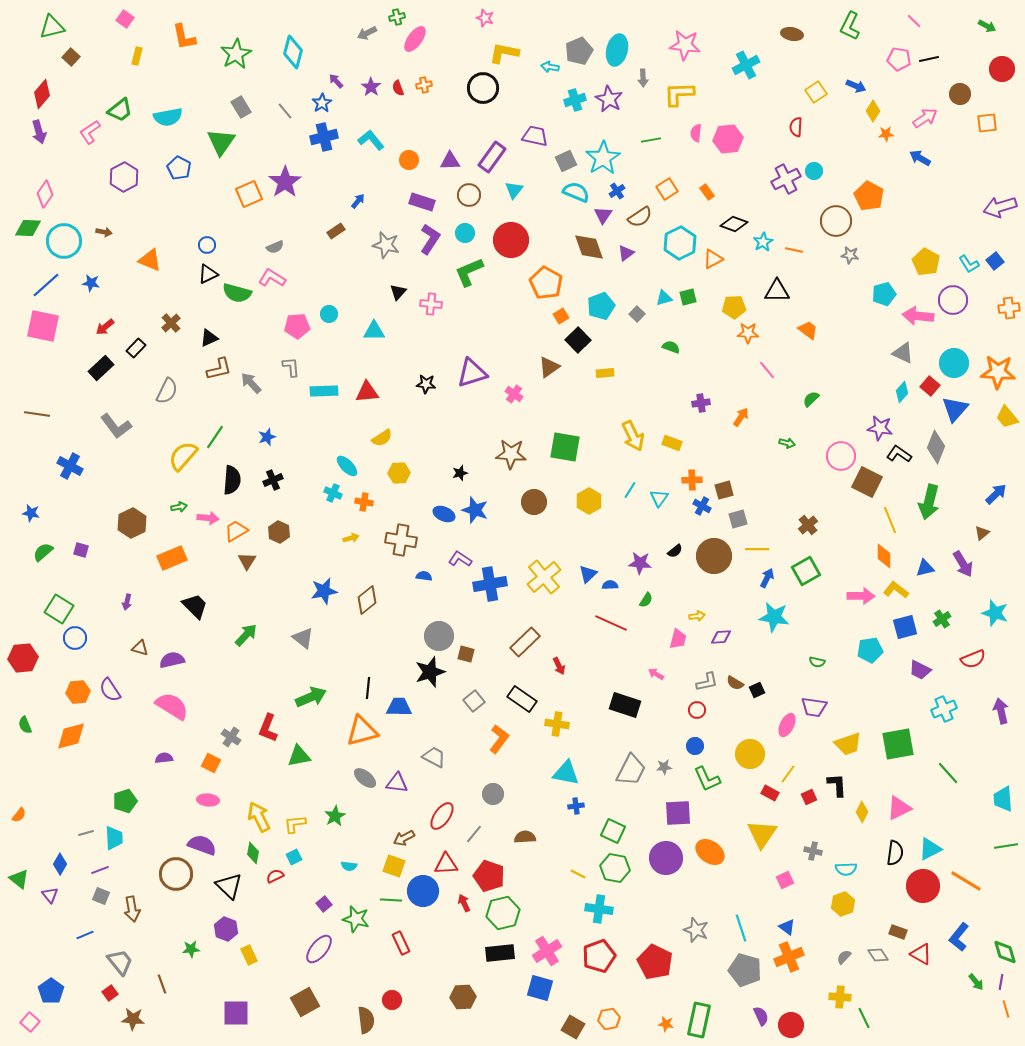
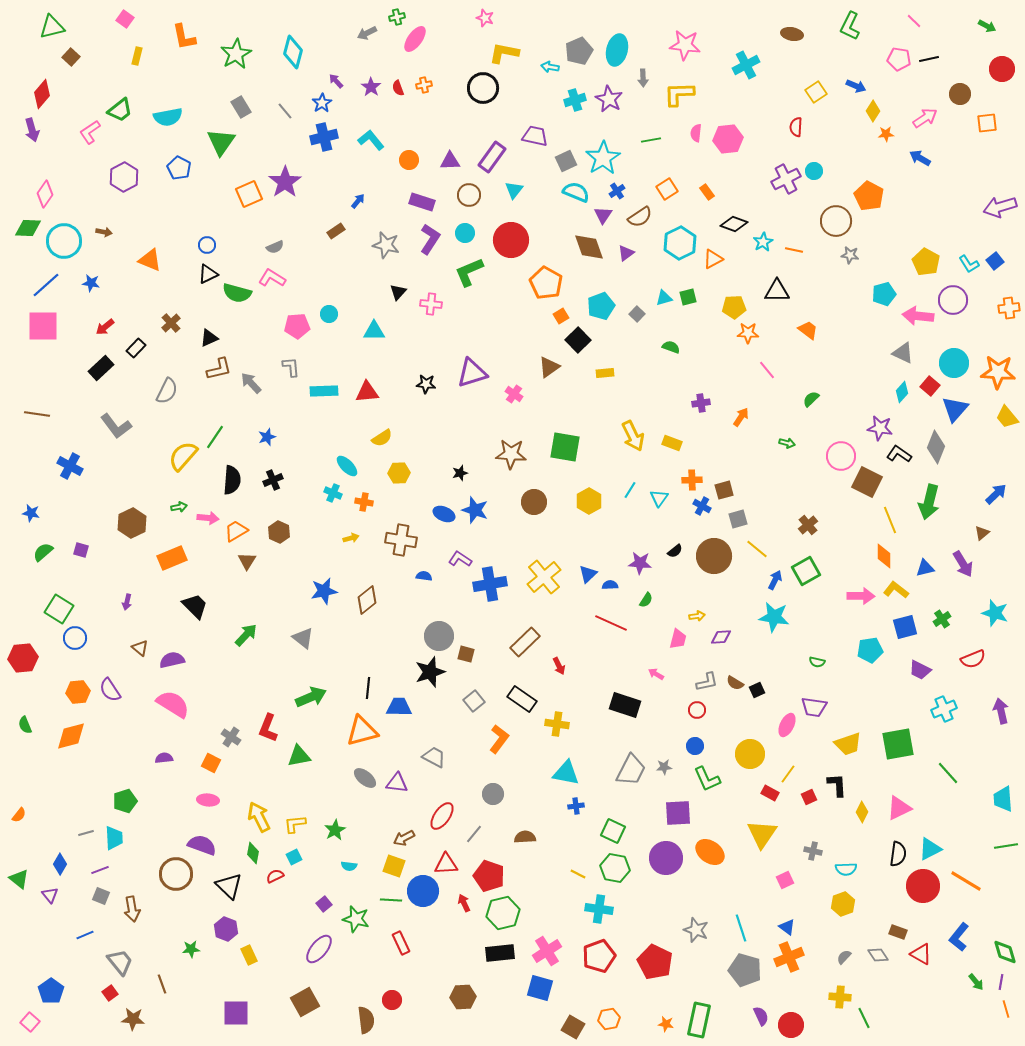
purple arrow at (39, 132): moved 7 px left, 2 px up
pink square at (43, 326): rotated 12 degrees counterclockwise
yellow line at (757, 549): rotated 40 degrees clockwise
blue arrow at (767, 578): moved 8 px right, 2 px down
brown triangle at (140, 648): rotated 24 degrees clockwise
pink semicircle at (172, 706): moved 1 px right, 2 px up
green star at (335, 816): moved 14 px down
black semicircle at (895, 853): moved 3 px right, 1 px down
